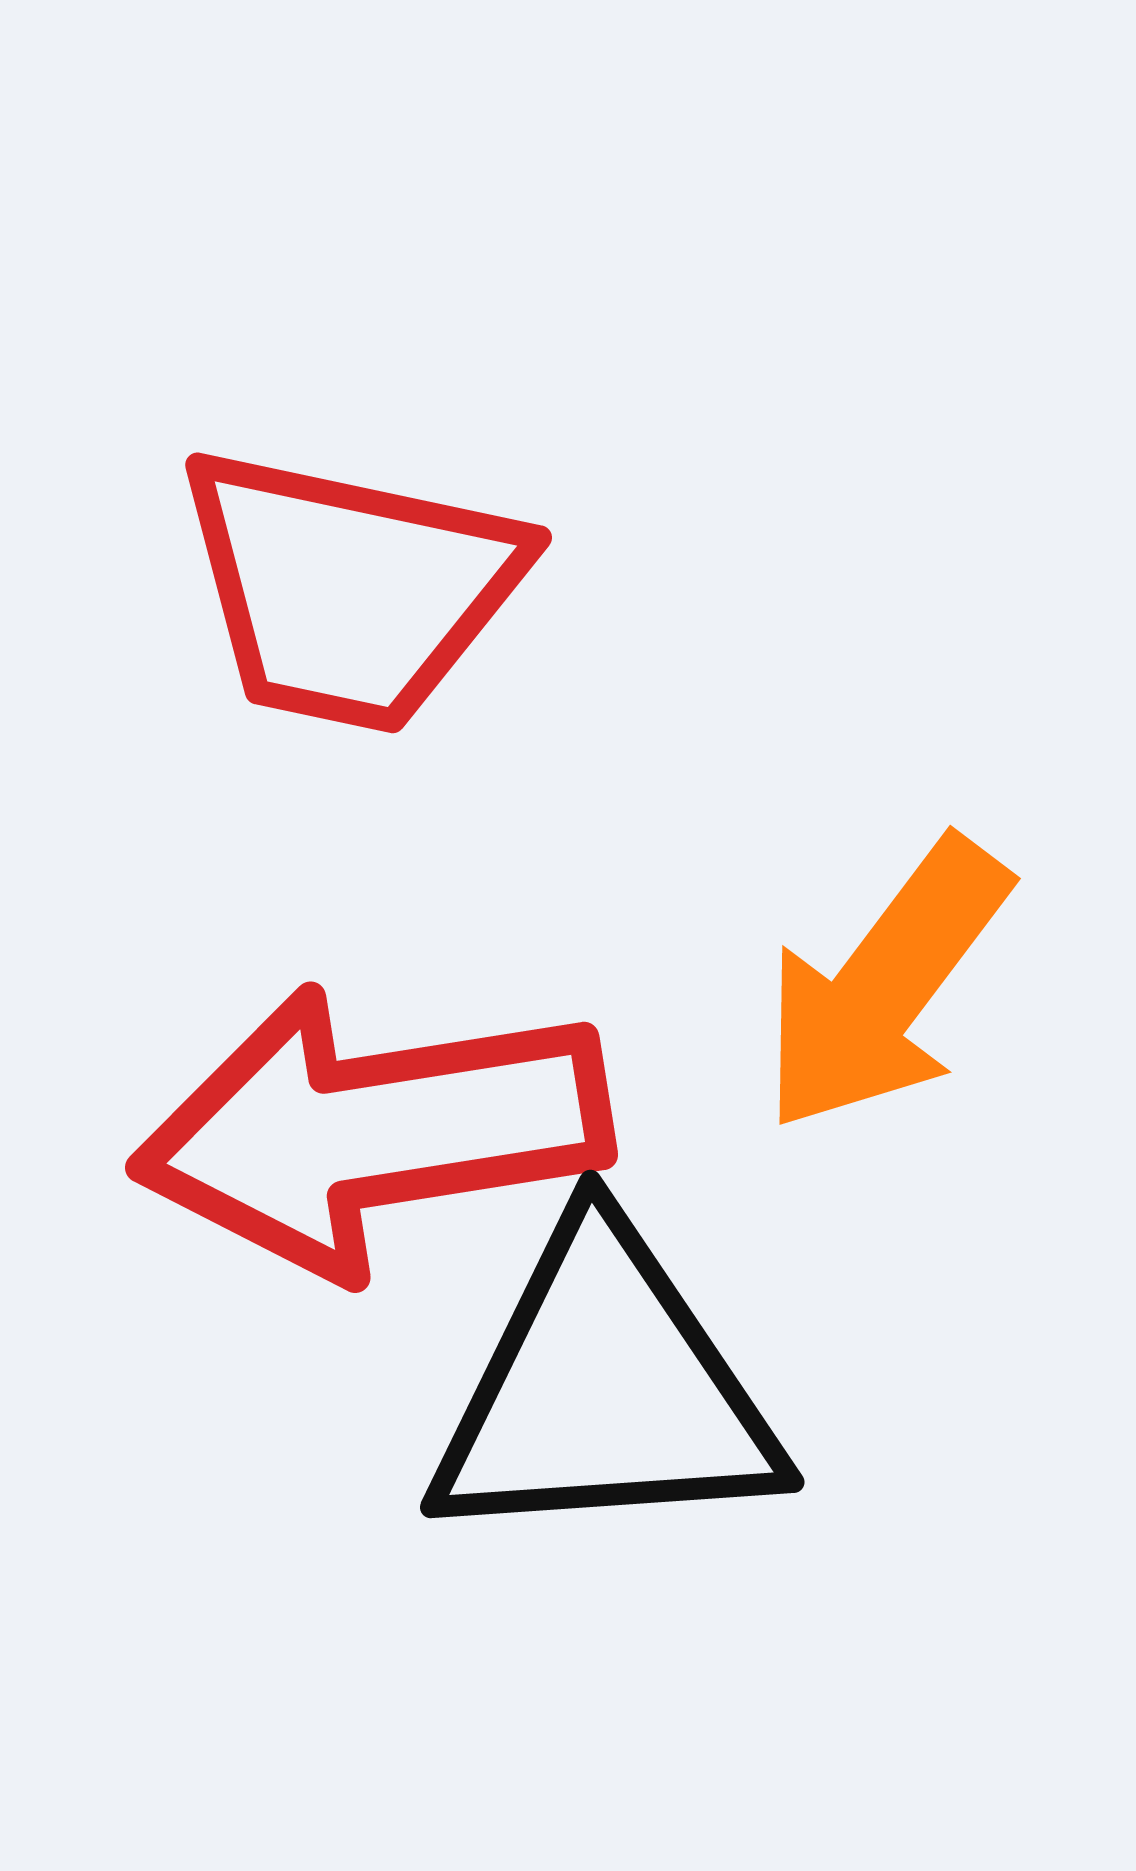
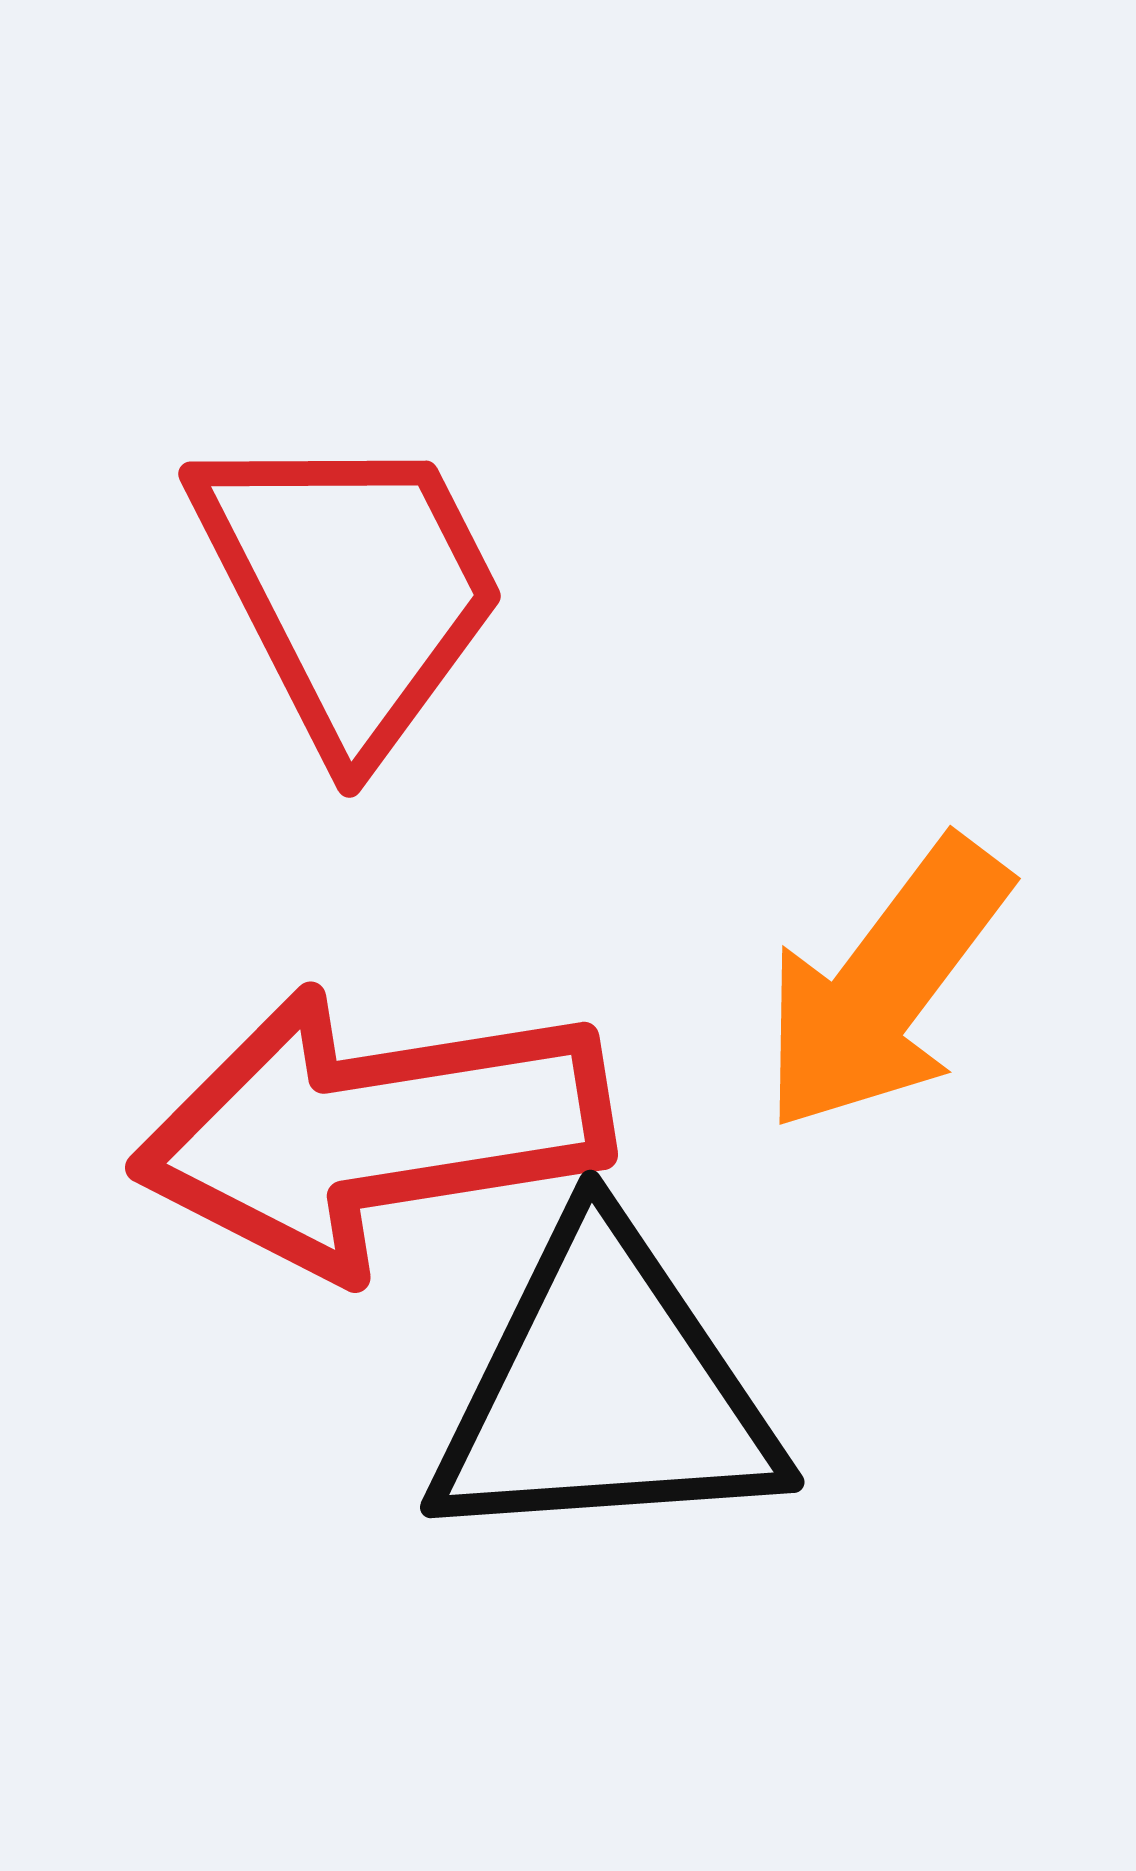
red trapezoid: rotated 129 degrees counterclockwise
